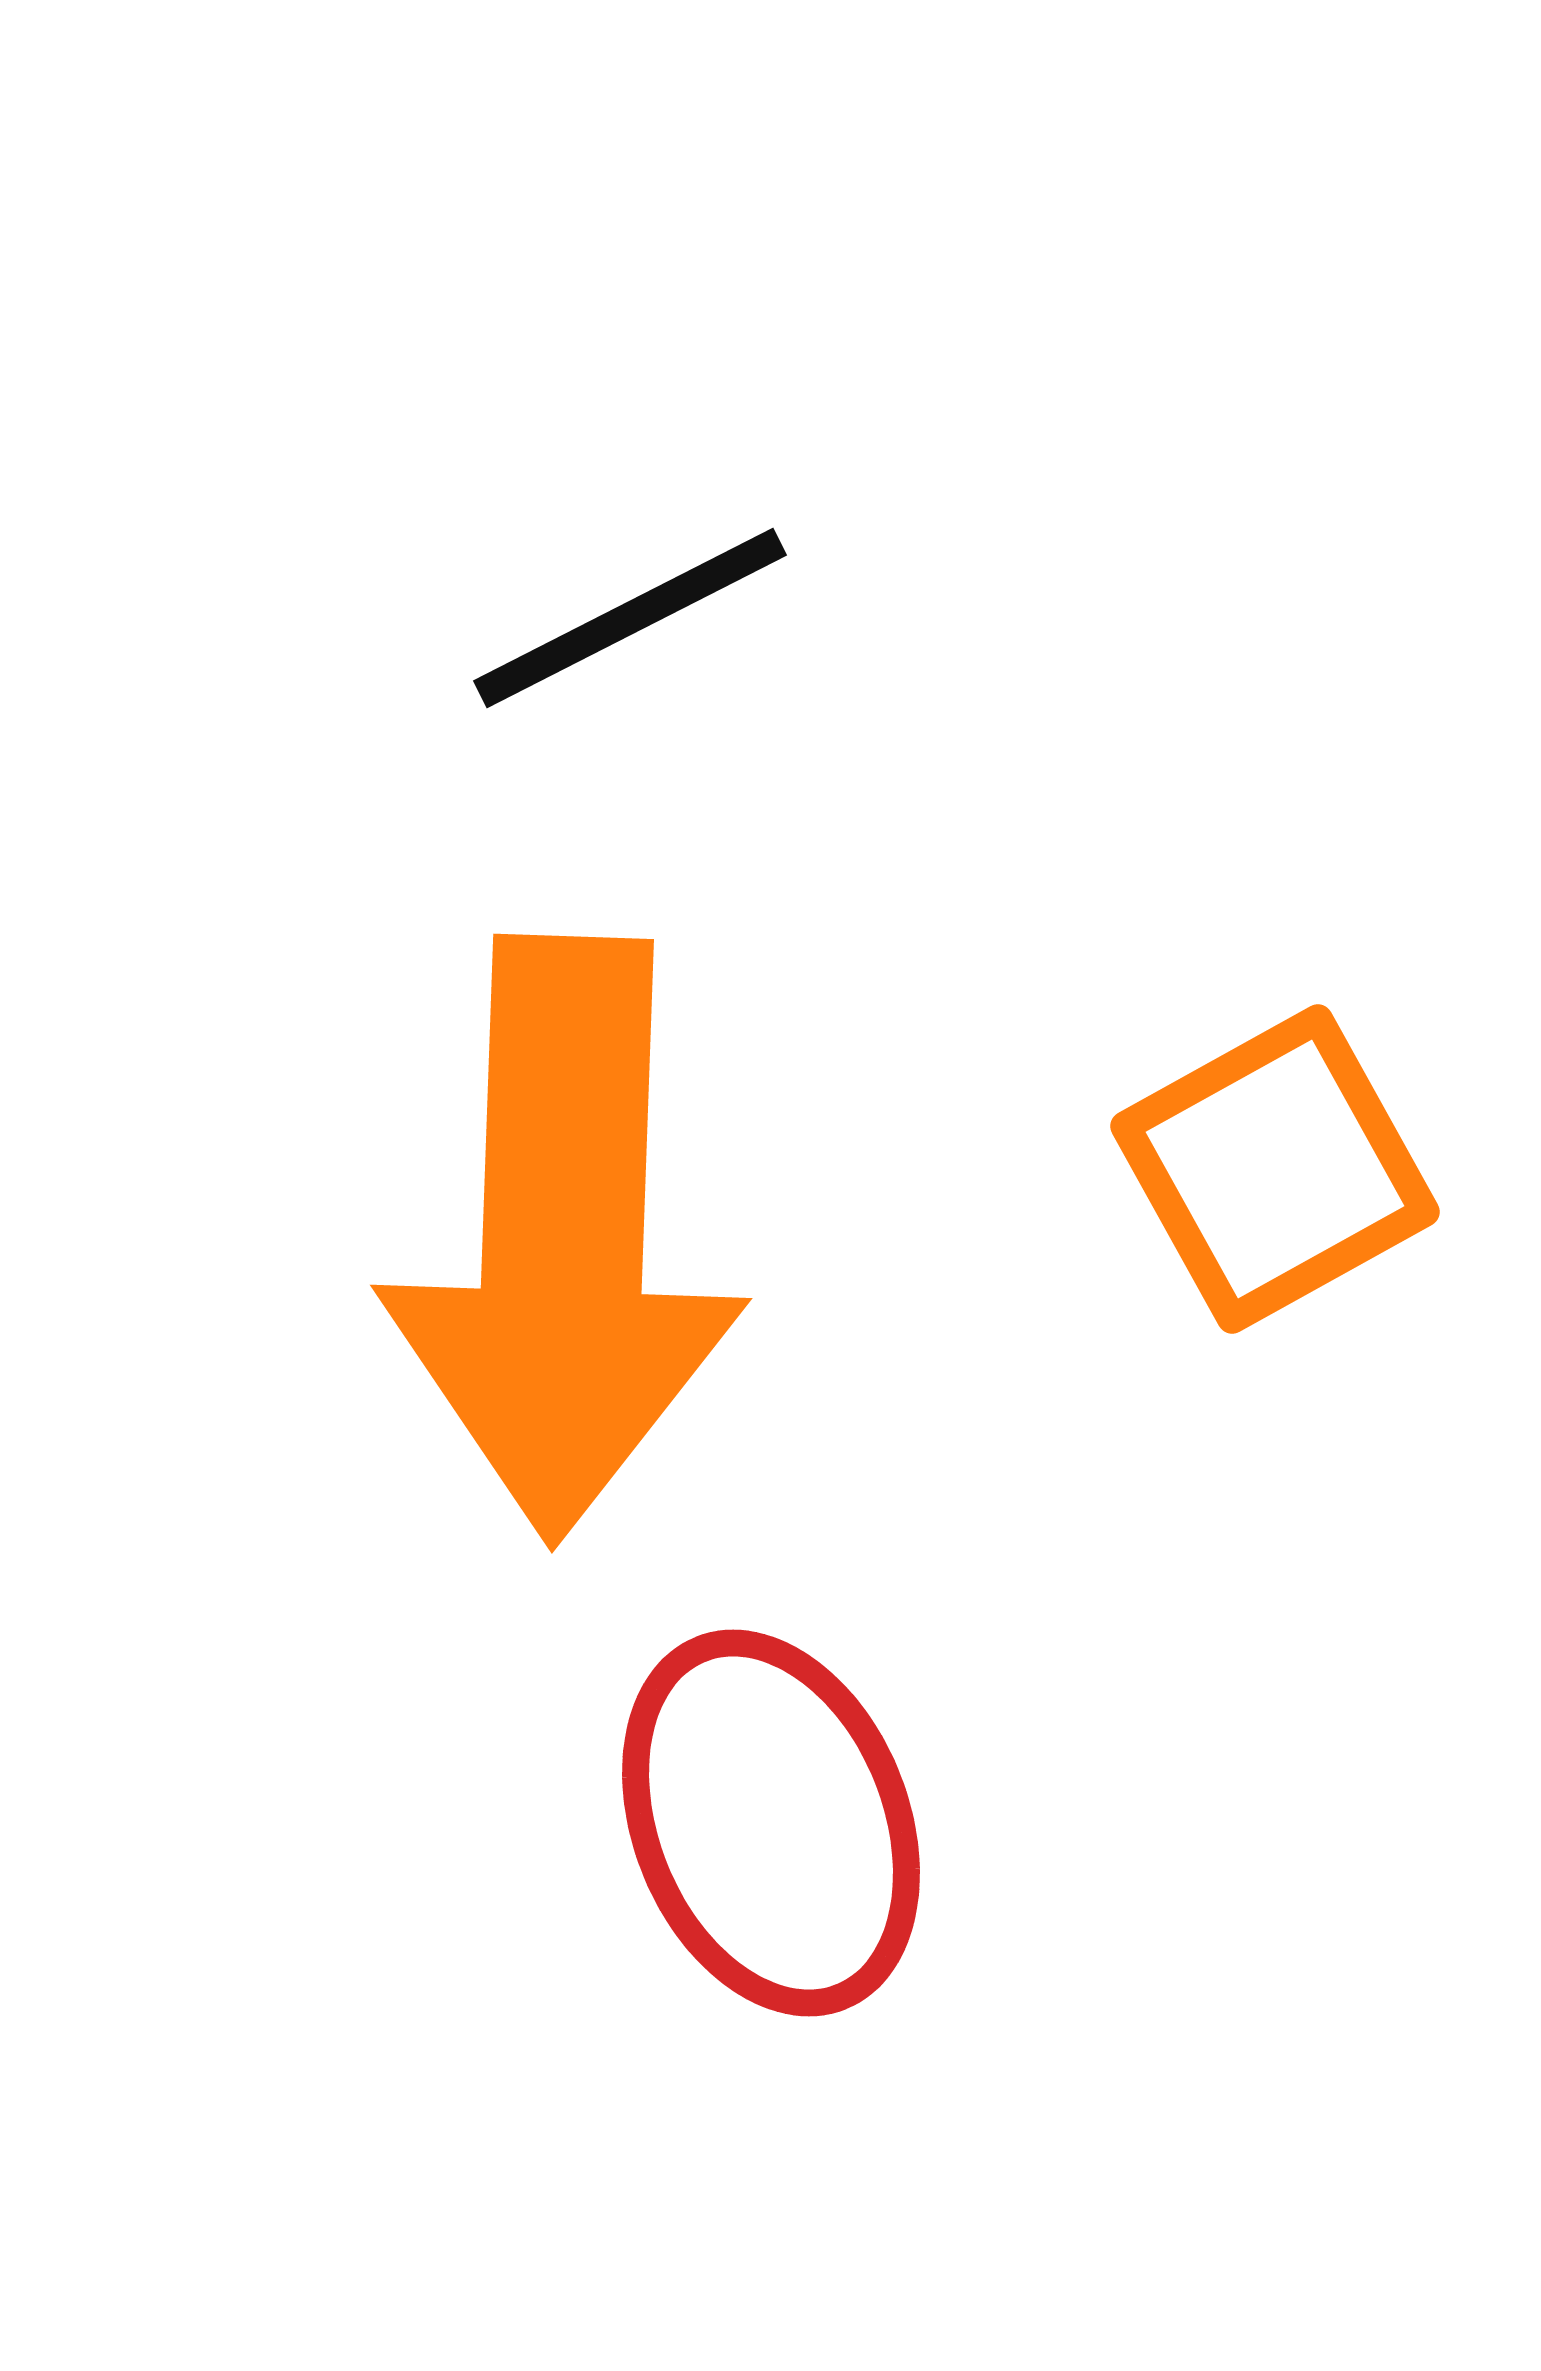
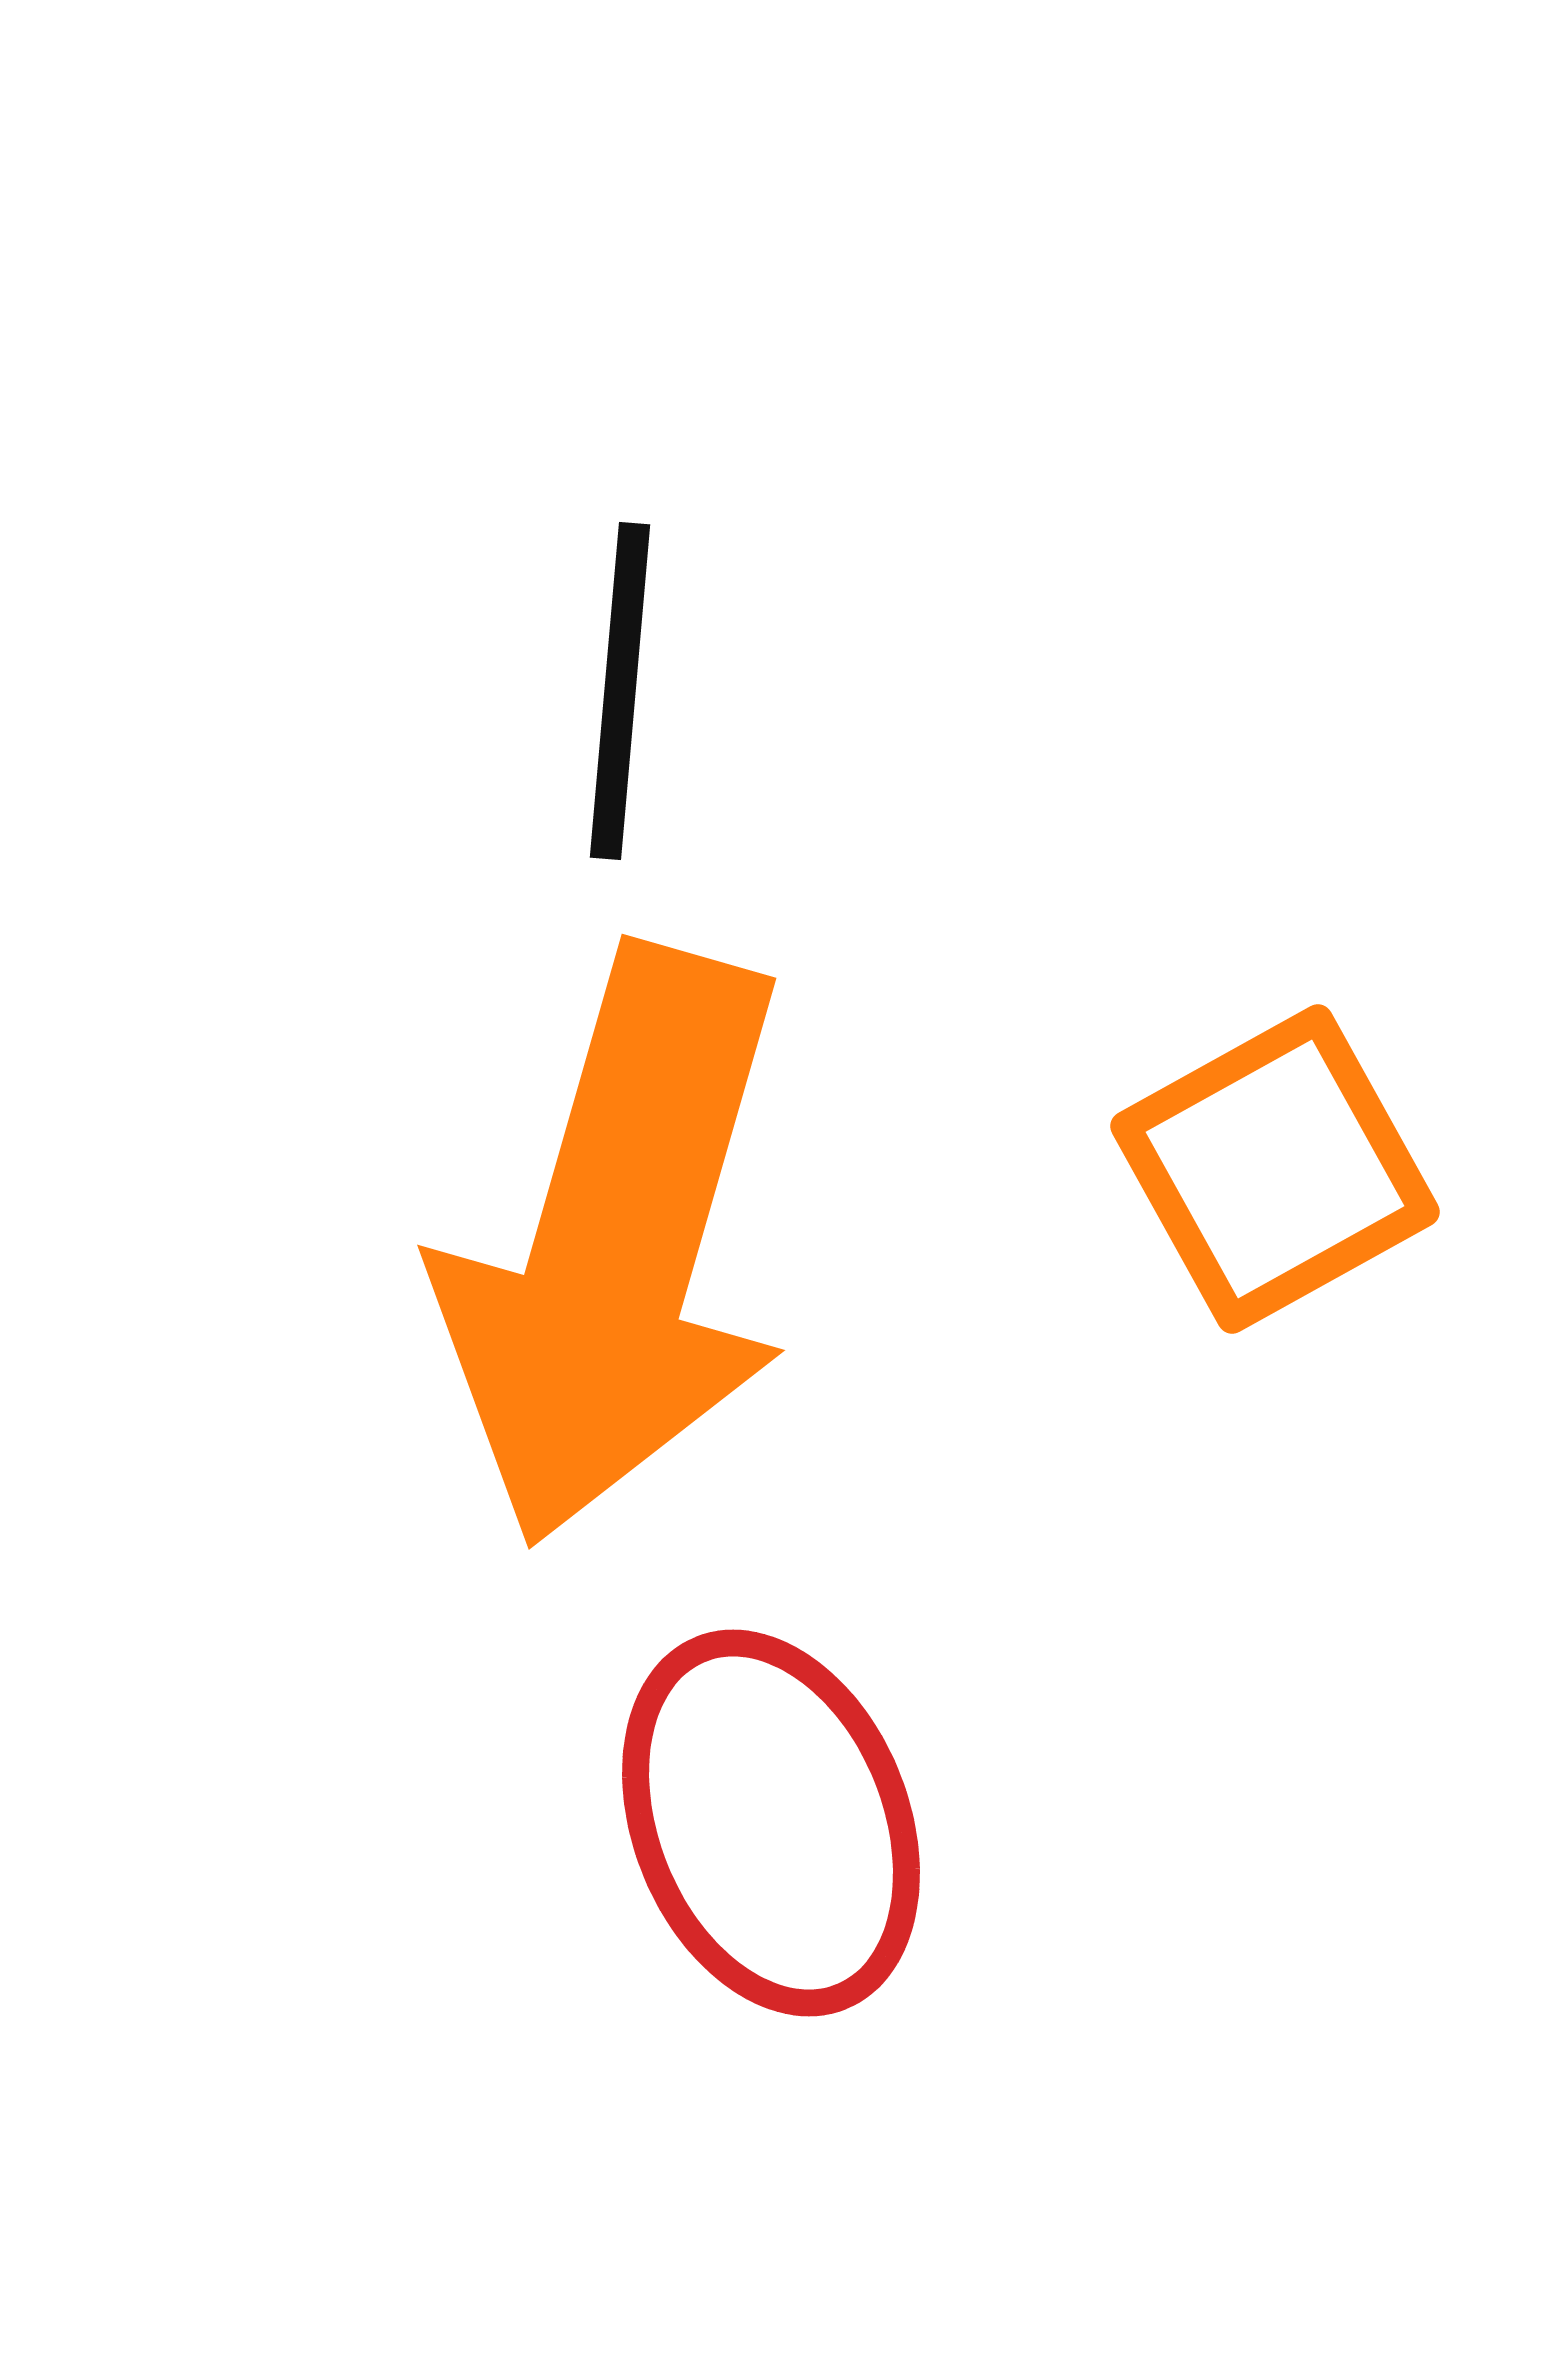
black line: moved 10 px left, 73 px down; rotated 58 degrees counterclockwise
orange arrow: moved 53 px right, 8 px down; rotated 14 degrees clockwise
